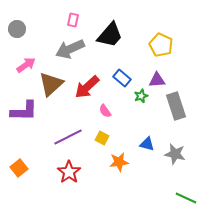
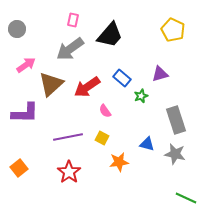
yellow pentagon: moved 12 px right, 15 px up
gray arrow: rotated 12 degrees counterclockwise
purple triangle: moved 3 px right, 6 px up; rotated 12 degrees counterclockwise
red arrow: rotated 8 degrees clockwise
gray rectangle: moved 14 px down
purple L-shape: moved 1 px right, 2 px down
purple line: rotated 16 degrees clockwise
